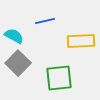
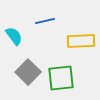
cyan semicircle: rotated 24 degrees clockwise
gray square: moved 10 px right, 9 px down
green square: moved 2 px right
